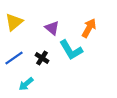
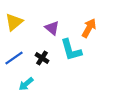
cyan L-shape: rotated 15 degrees clockwise
